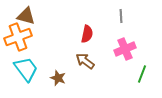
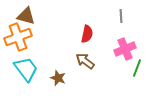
green line: moved 5 px left, 6 px up
